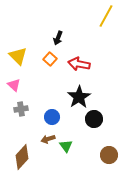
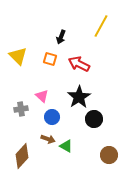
yellow line: moved 5 px left, 10 px down
black arrow: moved 3 px right, 1 px up
orange square: rotated 24 degrees counterclockwise
red arrow: rotated 15 degrees clockwise
pink triangle: moved 28 px right, 11 px down
brown arrow: rotated 144 degrees counterclockwise
green triangle: rotated 24 degrees counterclockwise
brown diamond: moved 1 px up
